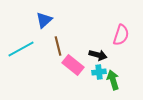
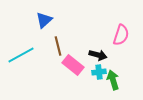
cyan line: moved 6 px down
